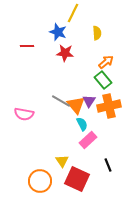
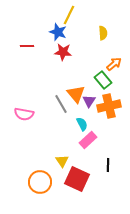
yellow line: moved 4 px left, 2 px down
yellow semicircle: moved 6 px right
red star: moved 2 px left, 1 px up
orange arrow: moved 8 px right, 2 px down
gray line: moved 3 px down; rotated 30 degrees clockwise
orange triangle: moved 11 px up
black line: rotated 24 degrees clockwise
orange circle: moved 1 px down
